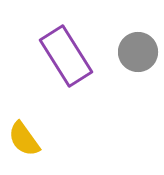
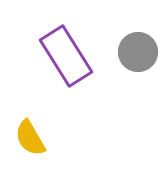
yellow semicircle: moved 6 px right, 1 px up; rotated 6 degrees clockwise
